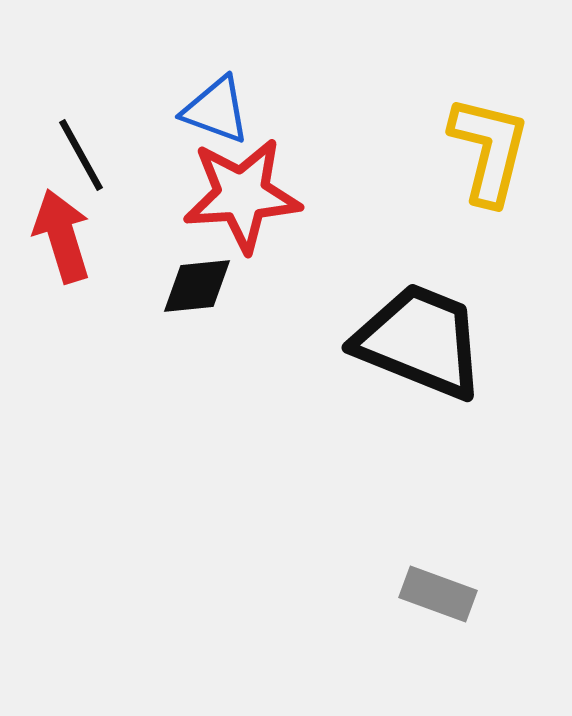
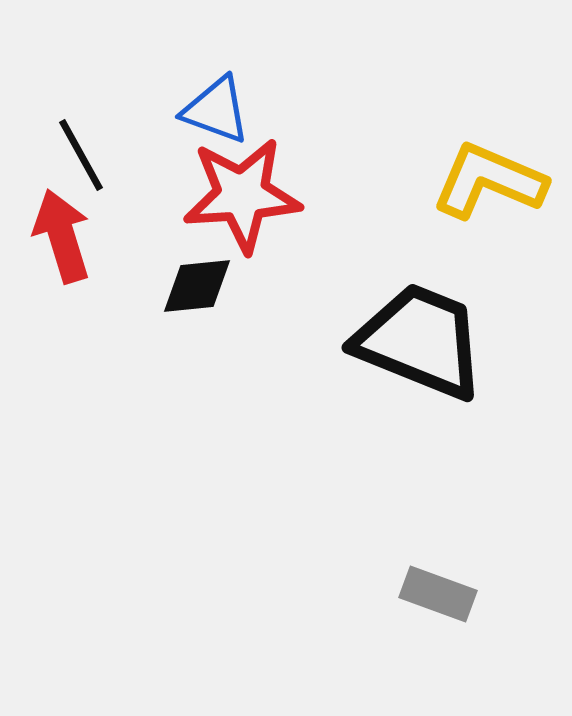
yellow L-shape: moved 31 px down; rotated 81 degrees counterclockwise
